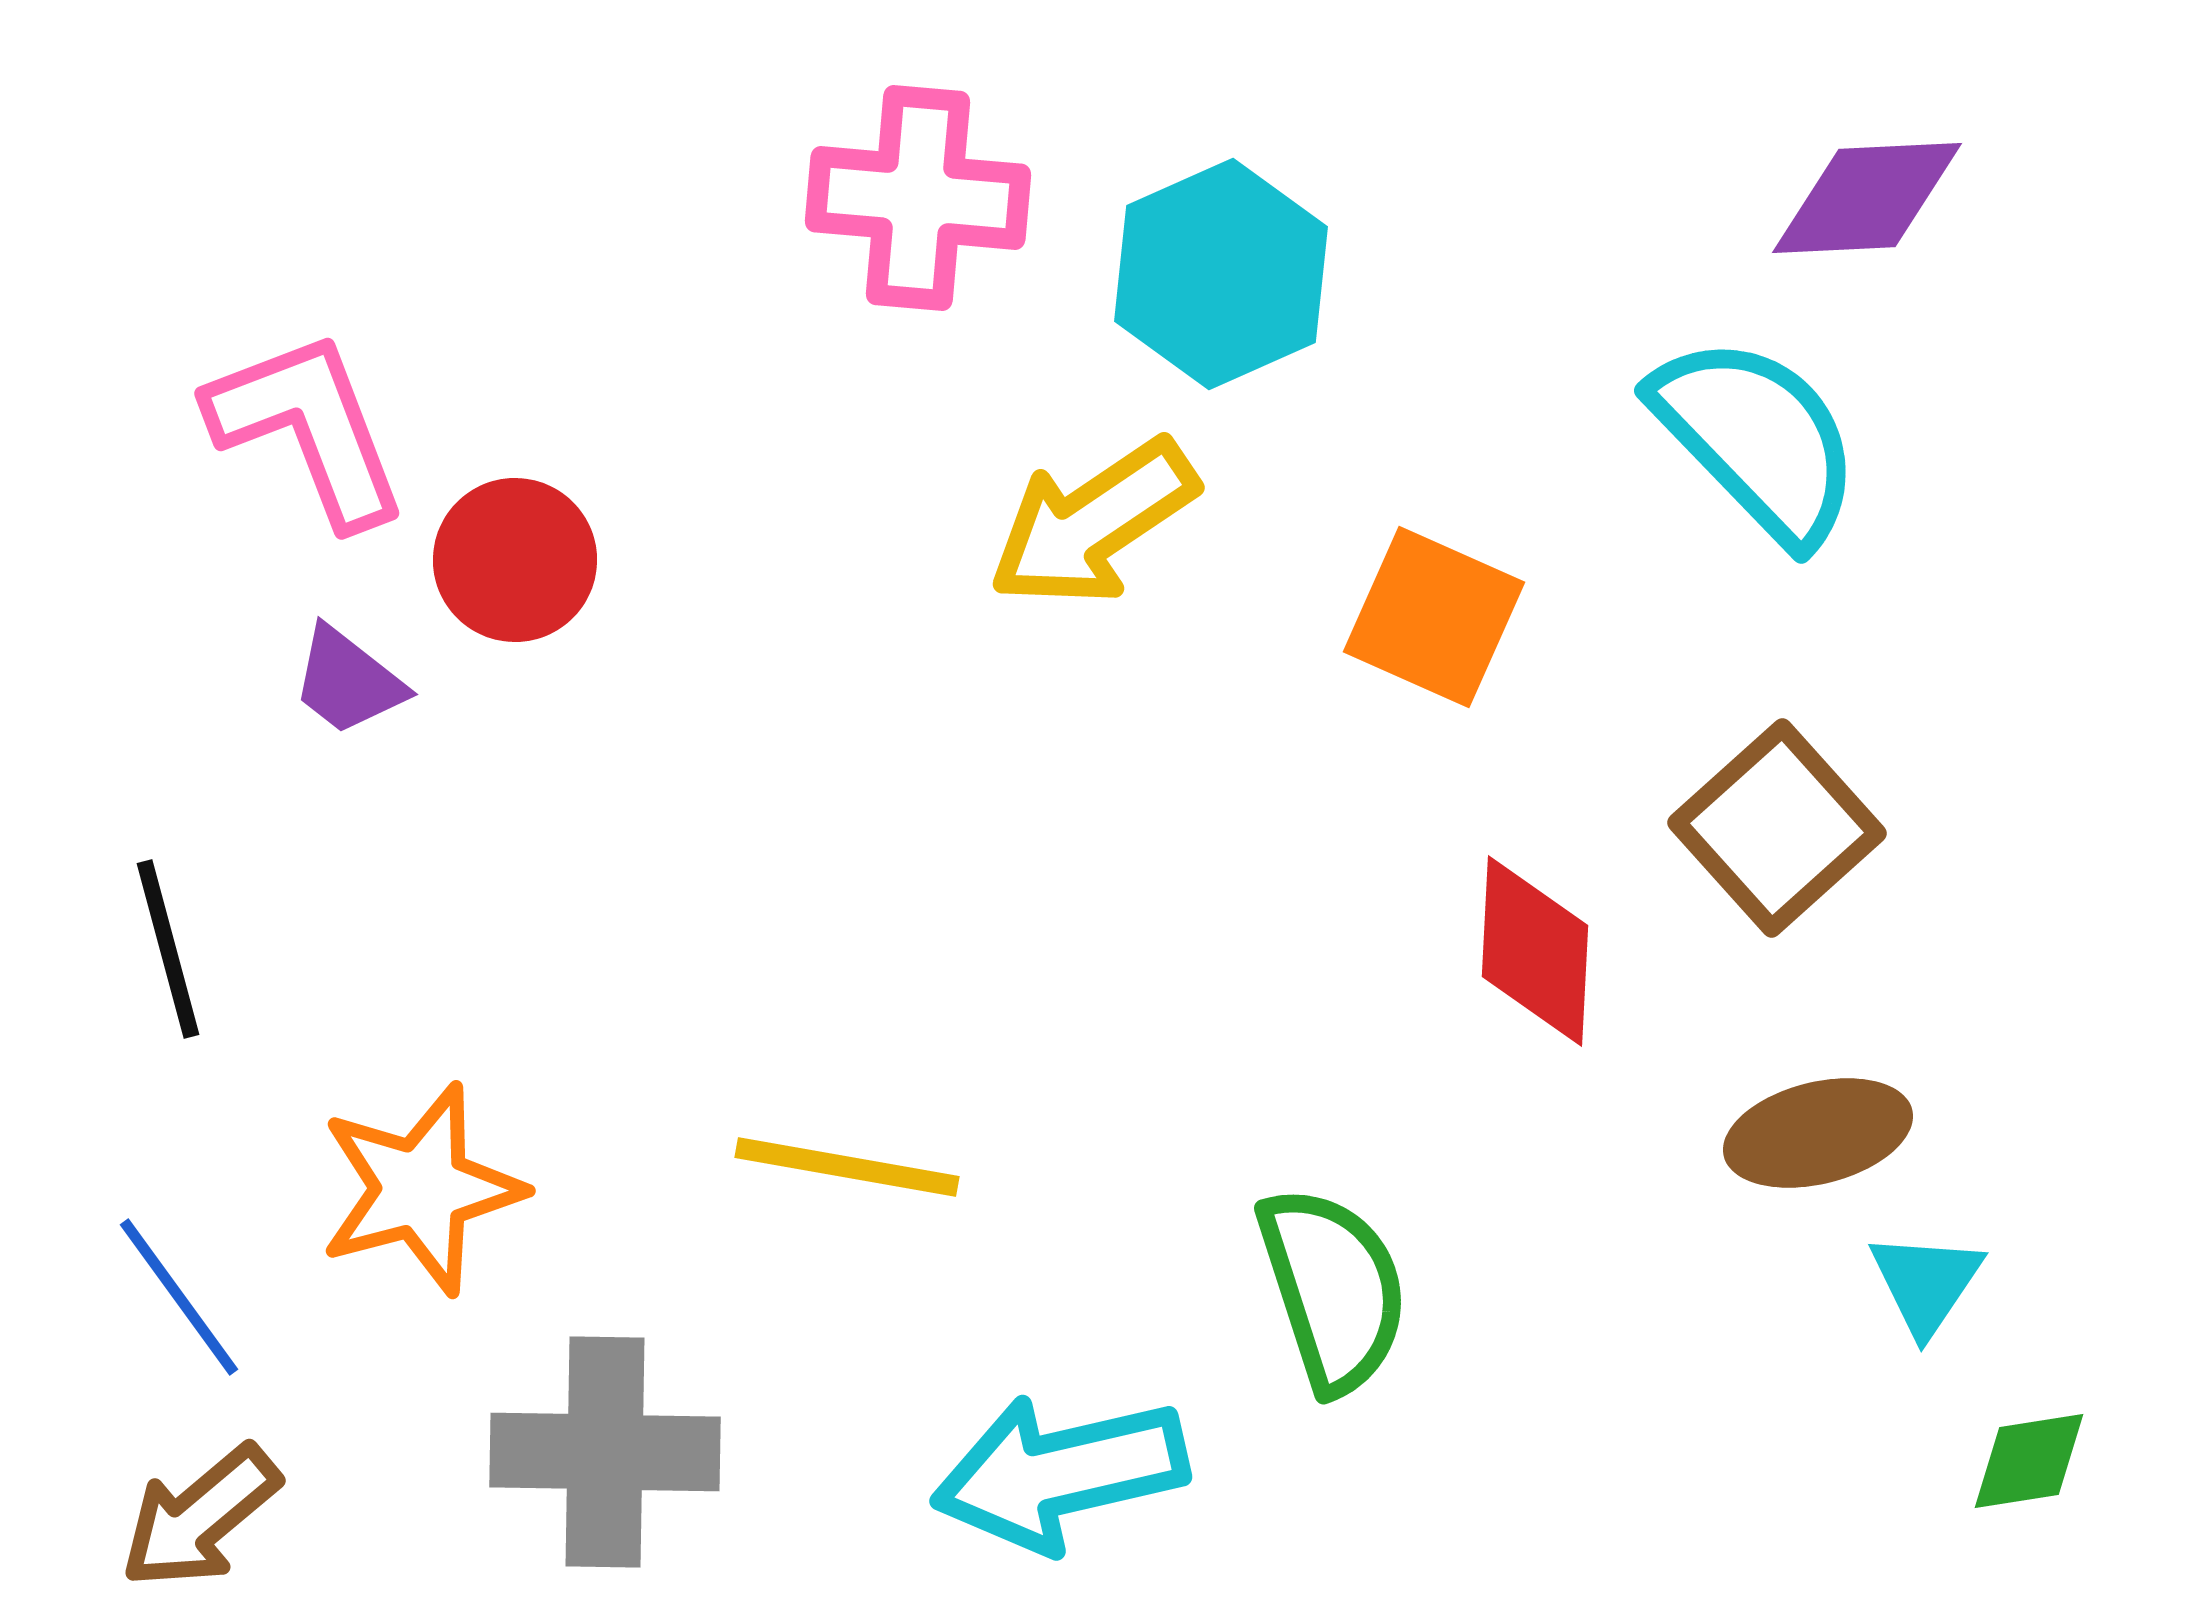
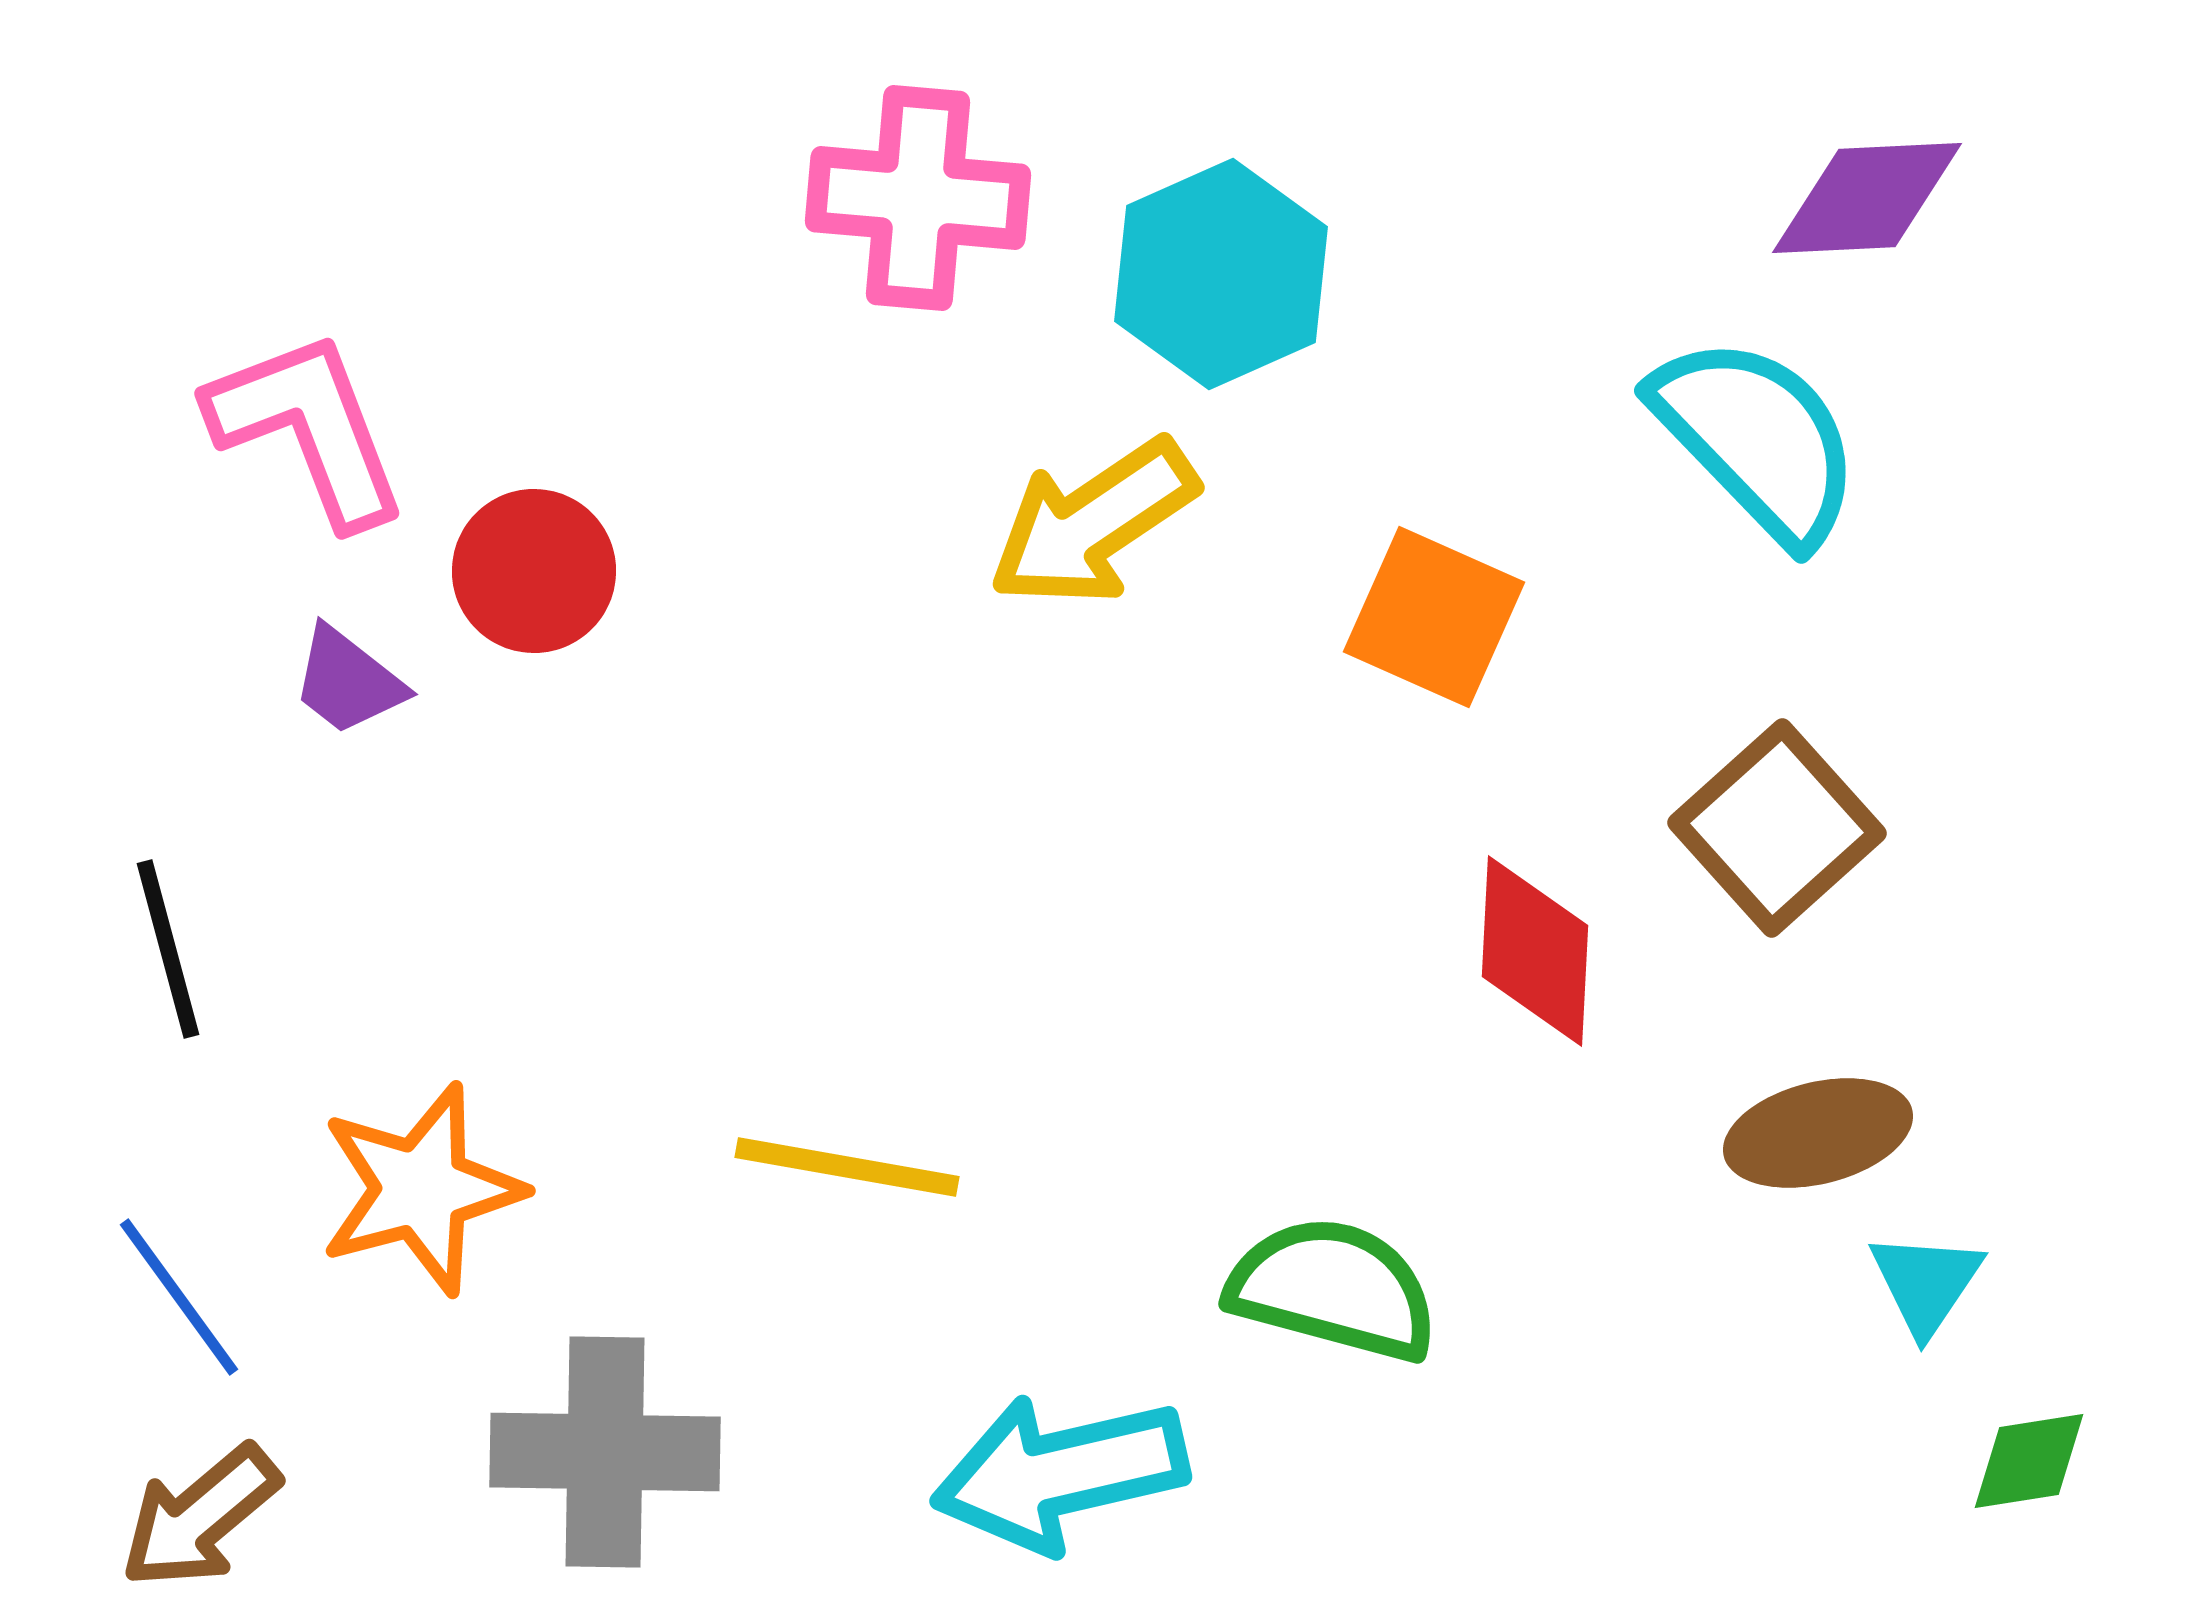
red circle: moved 19 px right, 11 px down
green semicircle: rotated 57 degrees counterclockwise
